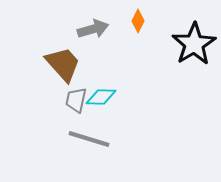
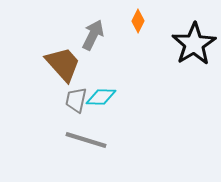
gray arrow: moved 6 px down; rotated 48 degrees counterclockwise
gray line: moved 3 px left, 1 px down
